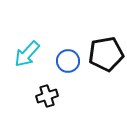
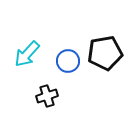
black pentagon: moved 1 px left, 1 px up
